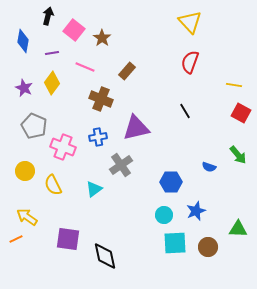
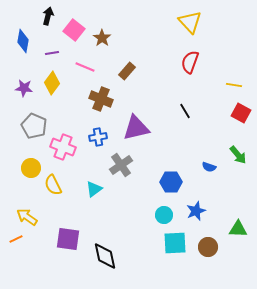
purple star: rotated 18 degrees counterclockwise
yellow circle: moved 6 px right, 3 px up
